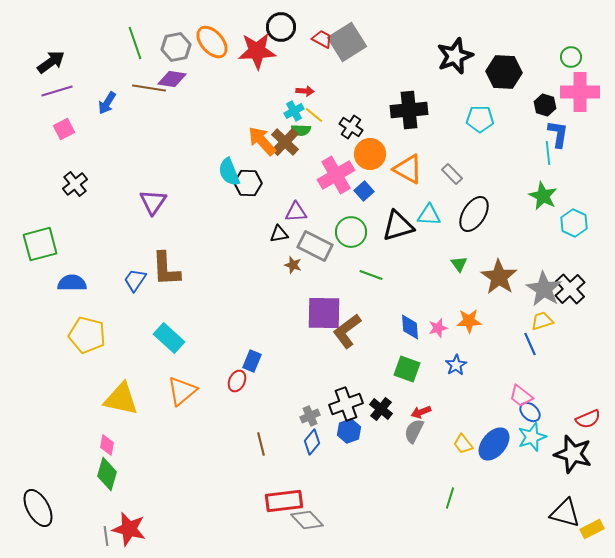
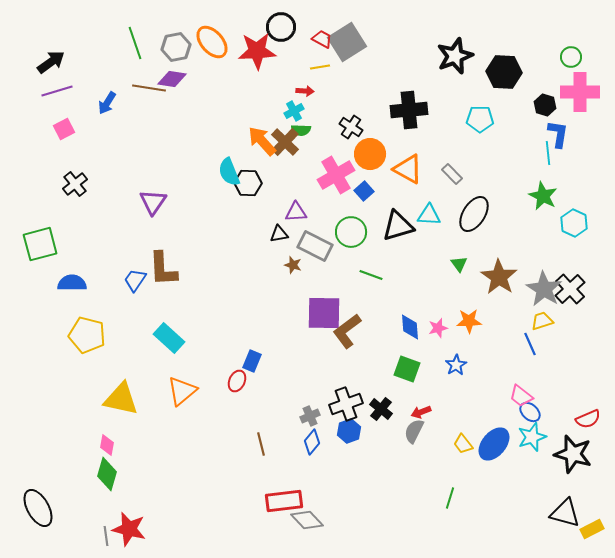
yellow line at (314, 115): moved 6 px right, 48 px up; rotated 48 degrees counterclockwise
brown L-shape at (166, 269): moved 3 px left
